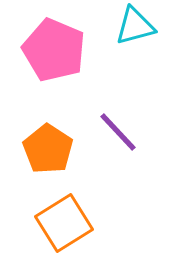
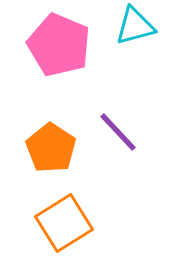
pink pentagon: moved 5 px right, 5 px up
orange pentagon: moved 3 px right, 1 px up
